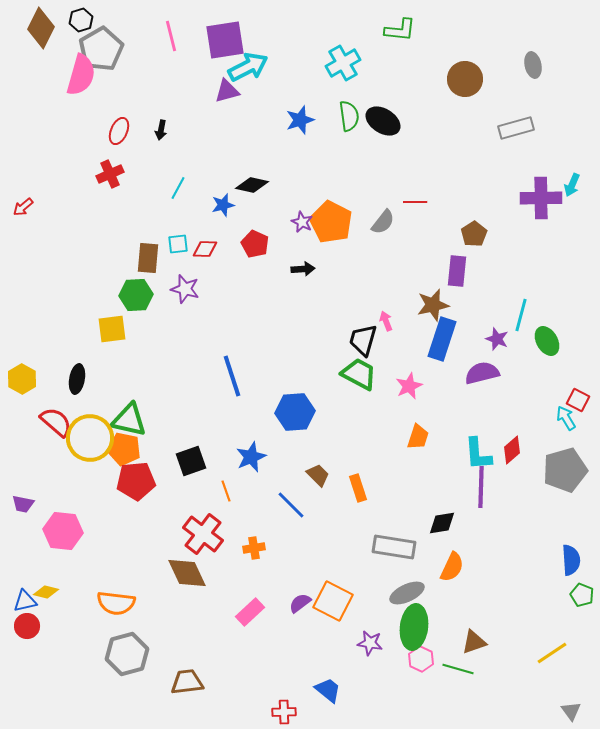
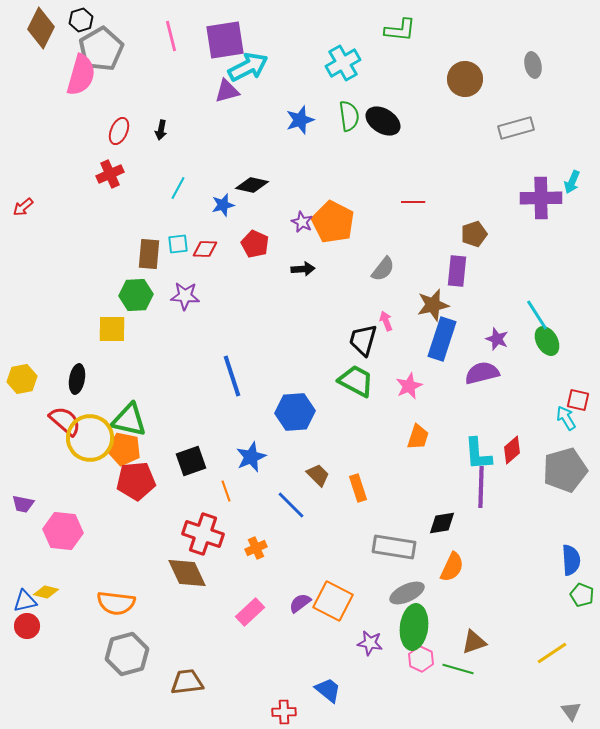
cyan arrow at (572, 185): moved 3 px up
red line at (415, 202): moved 2 px left
orange pentagon at (331, 222): moved 2 px right
gray semicircle at (383, 222): moved 47 px down
brown pentagon at (474, 234): rotated 15 degrees clockwise
brown rectangle at (148, 258): moved 1 px right, 4 px up
purple star at (185, 289): moved 7 px down; rotated 12 degrees counterclockwise
cyan line at (521, 315): moved 16 px right; rotated 48 degrees counterclockwise
yellow square at (112, 329): rotated 8 degrees clockwise
green trapezoid at (359, 374): moved 3 px left, 7 px down
yellow hexagon at (22, 379): rotated 20 degrees clockwise
red square at (578, 400): rotated 15 degrees counterclockwise
red semicircle at (56, 422): moved 9 px right, 1 px up
red cross at (203, 534): rotated 18 degrees counterclockwise
orange cross at (254, 548): moved 2 px right; rotated 15 degrees counterclockwise
